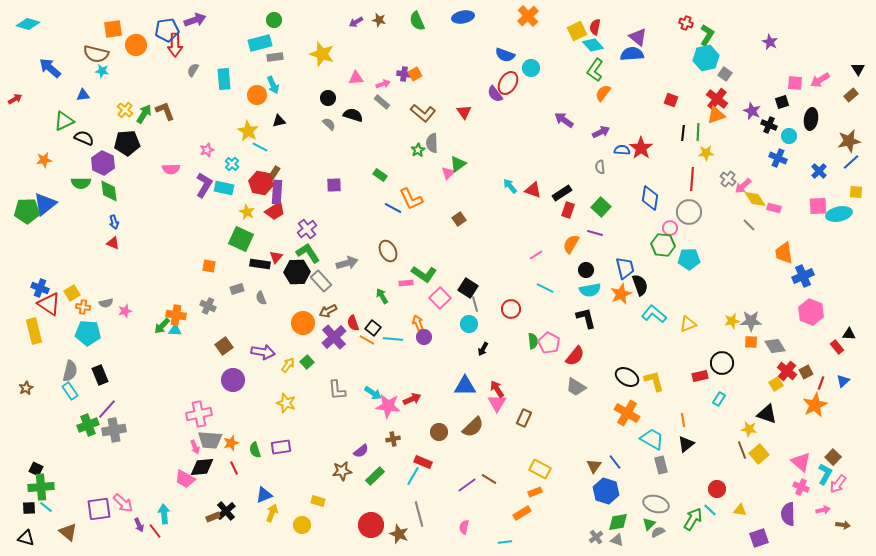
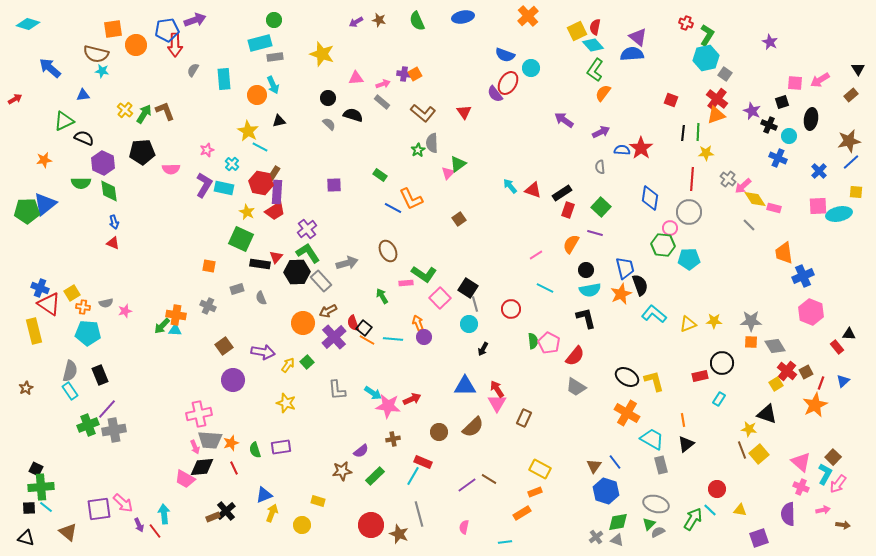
black pentagon at (127, 143): moved 15 px right, 9 px down
yellow star at (732, 321): moved 18 px left; rotated 14 degrees clockwise
black square at (373, 328): moved 9 px left
